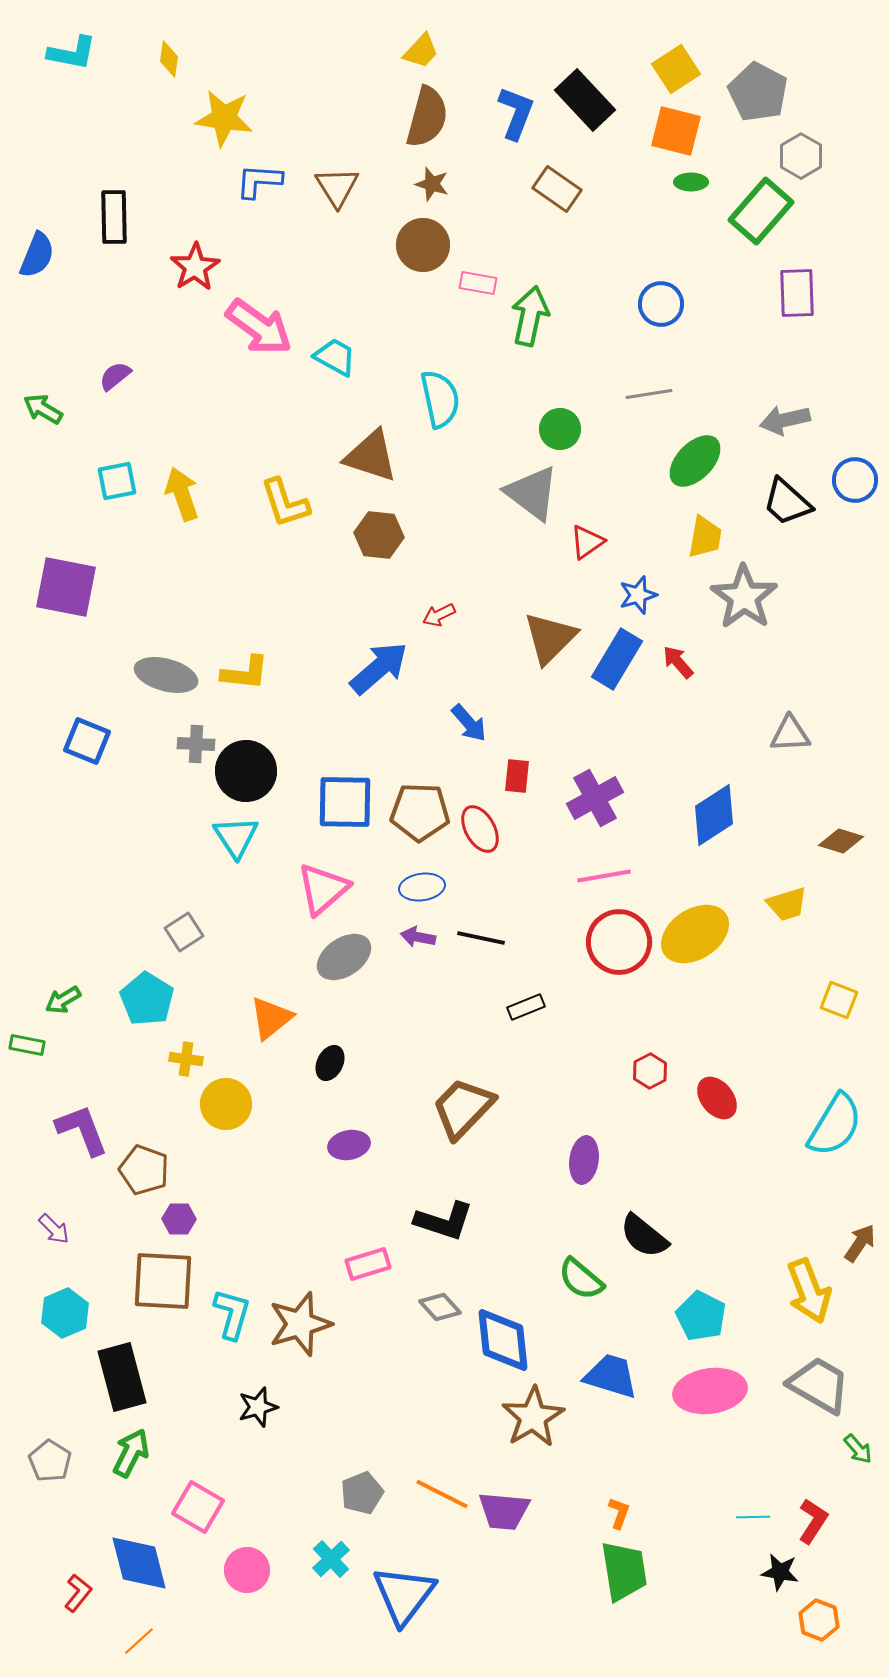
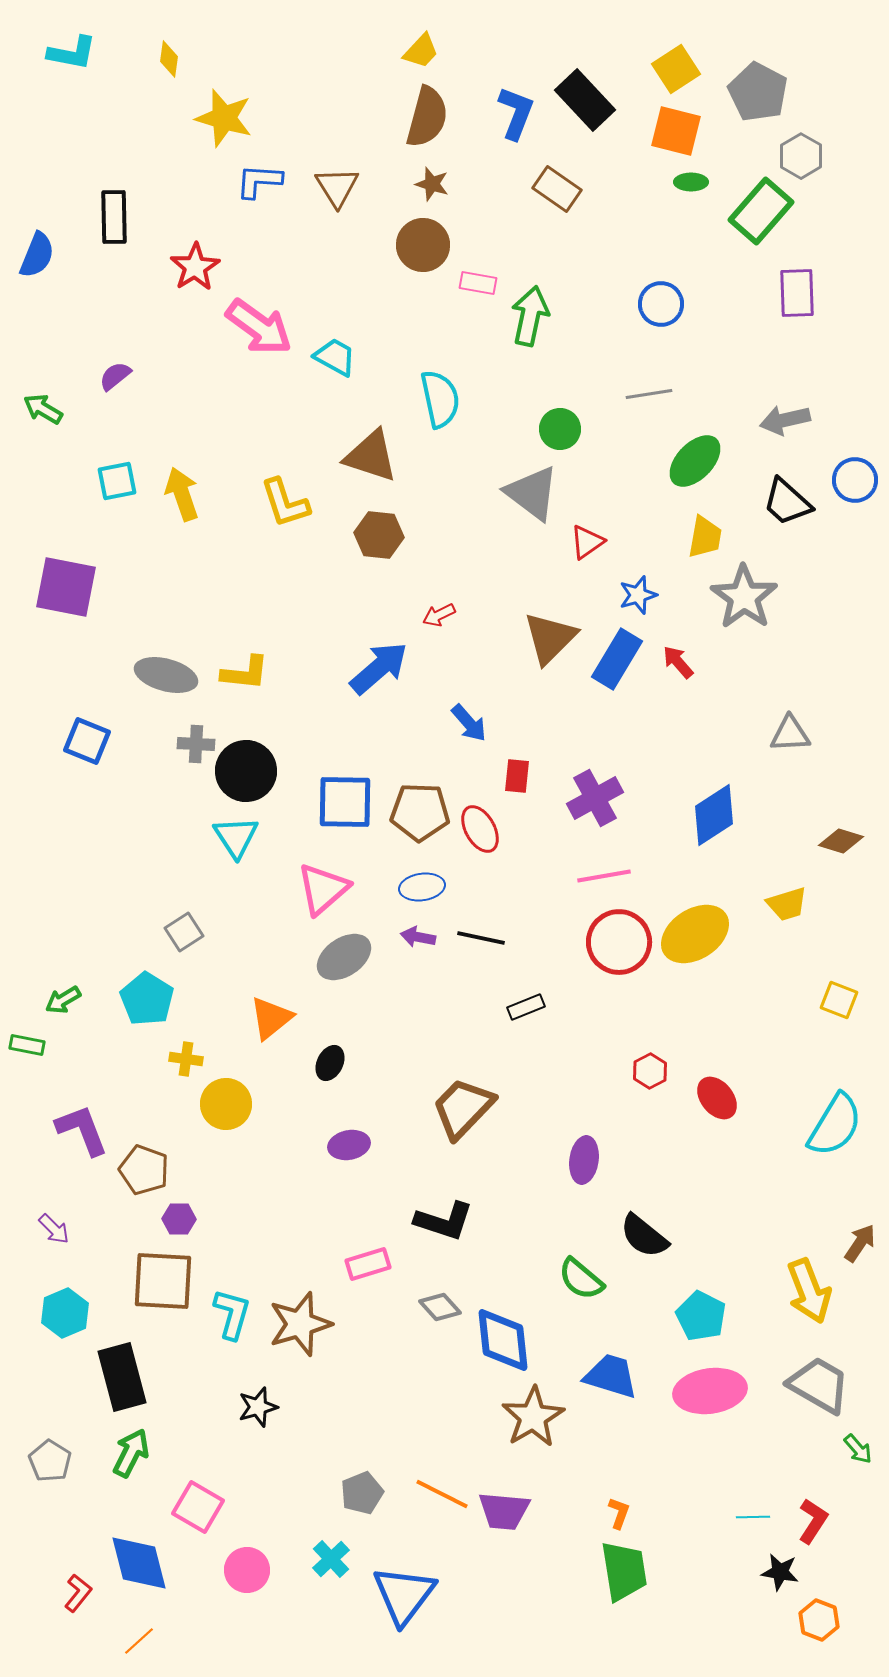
yellow star at (224, 118): rotated 8 degrees clockwise
